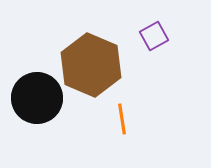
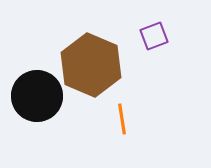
purple square: rotated 8 degrees clockwise
black circle: moved 2 px up
